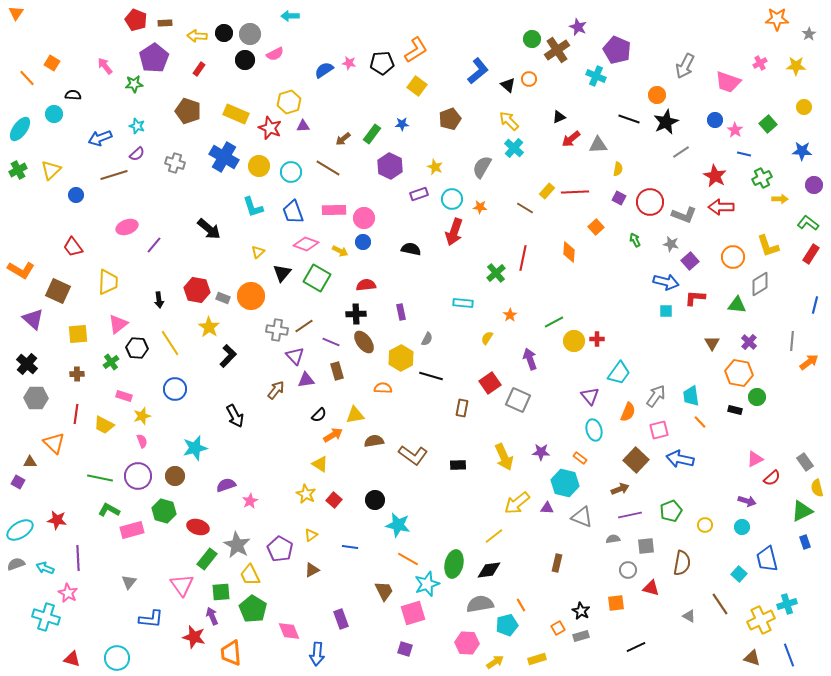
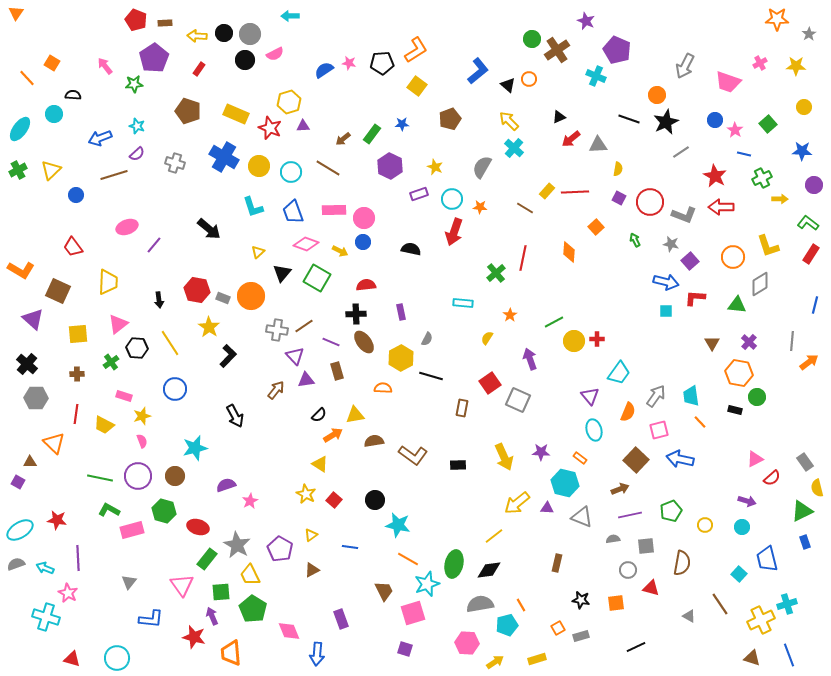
purple star at (578, 27): moved 8 px right, 6 px up
black star at (581, 611): moved 11 px up; rotated 18 degrees counterclockwise
